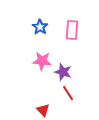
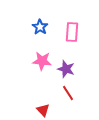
pink rectangle: moved 2 px down
purple star: moved 3 px right, 3 px up
